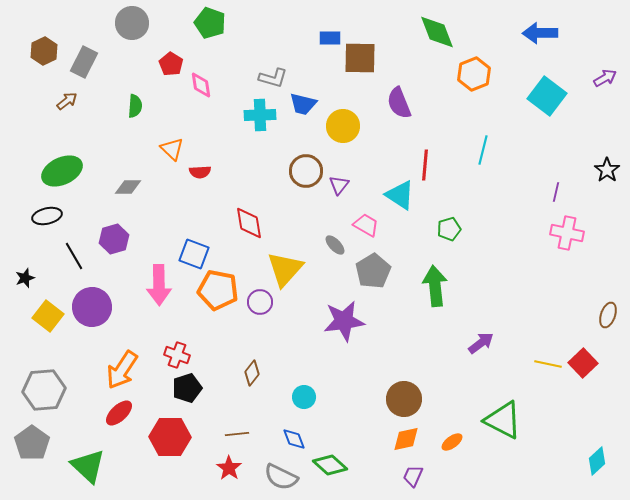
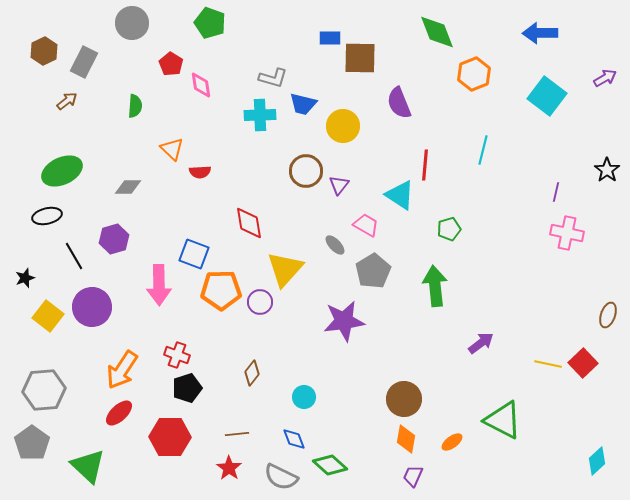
orange pentagon at (218, 290): moved 3 px right; rotated 12 degrees counterclockwise
orange diamond at (406, 439): rotated 68 degrees counterclockwise
